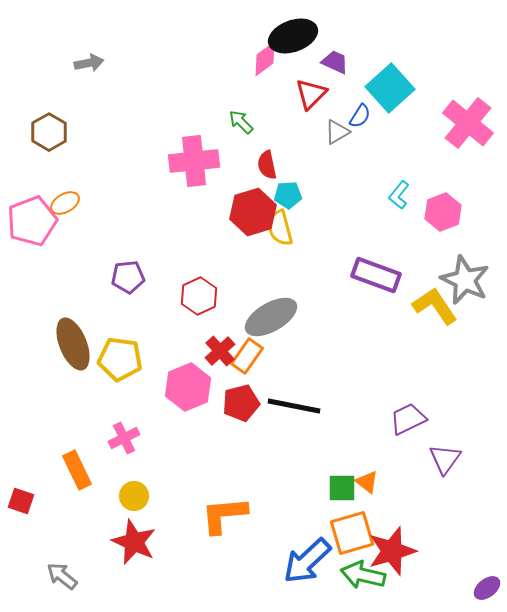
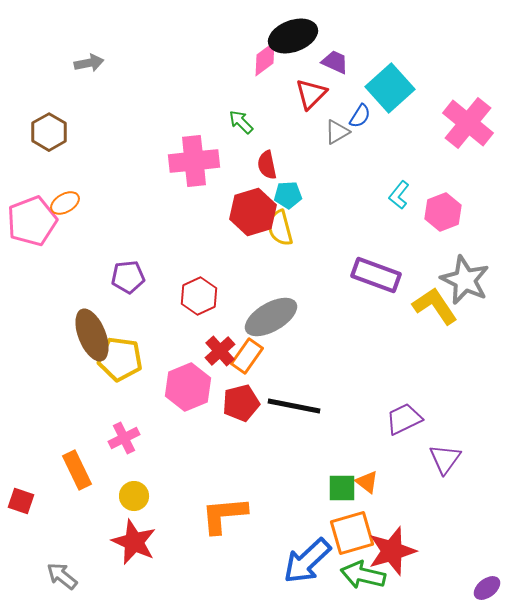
brown ellipse at (73, 344): moved 19 px right, 9 px up
purple trapezoid at (408, 419): moved 4 px left
